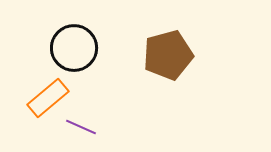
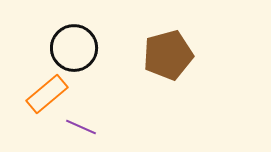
orange rectangle: moved 1 px left, 4 px up
